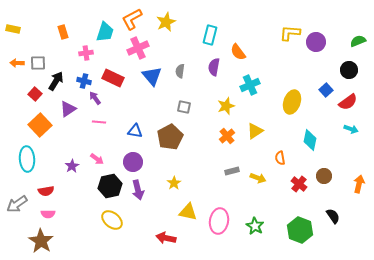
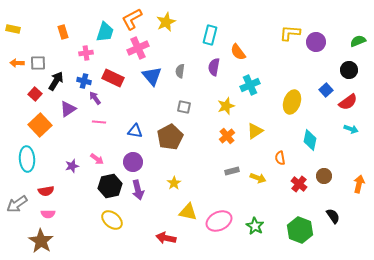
purple star at (72, 166): rotated 16 degrees clockwise
pink ellipse at (219, 221): rotated 55 degrees clockwise
